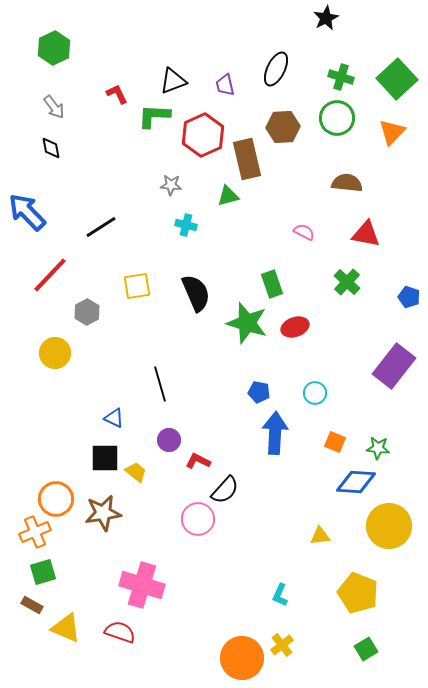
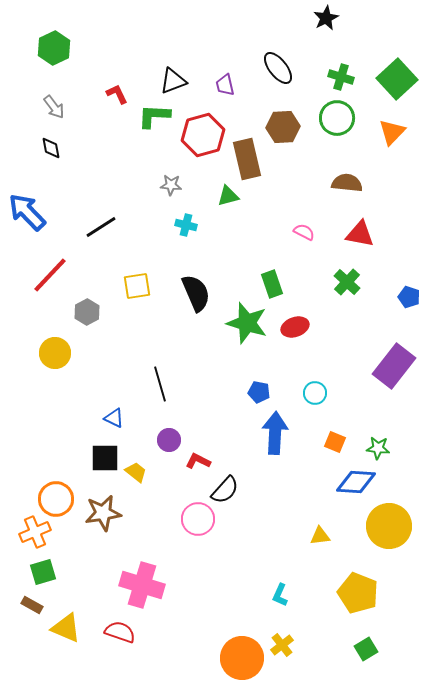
black ellipse at (276, 69): moved 2 px right, 1 px up; rotated 64 degrees counterclockwise
red hexagon at (203, 135): rotated 9 degrees clockwise
red triangle at (366, 234): moved 6 px left
